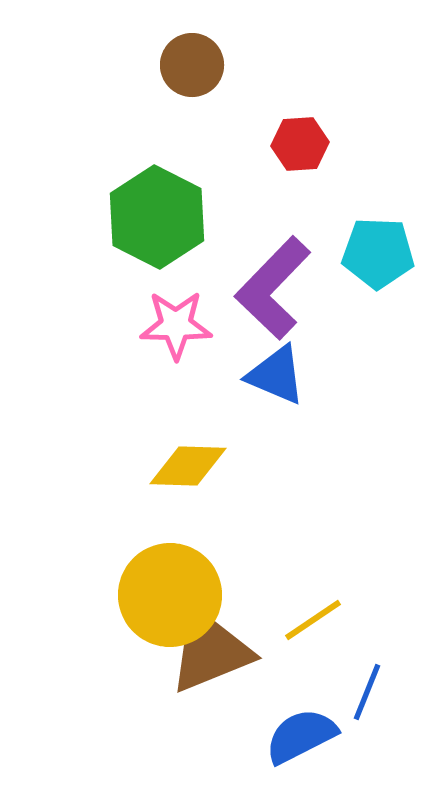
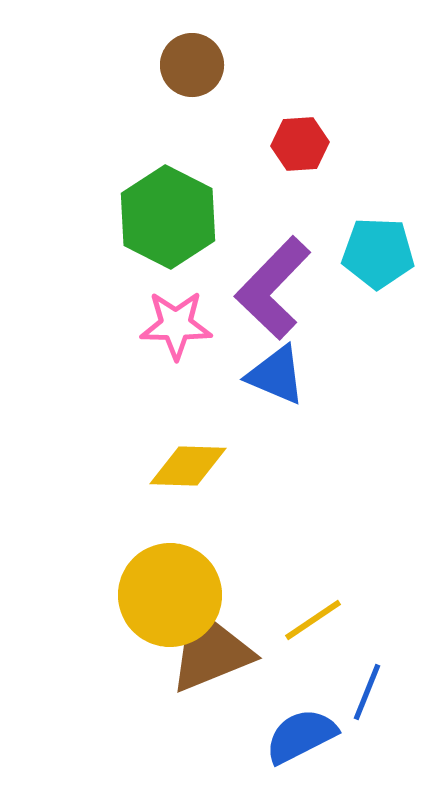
green hexagon: moved 11 px right
